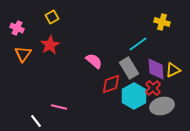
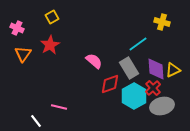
red diamond: moved 1 px left
